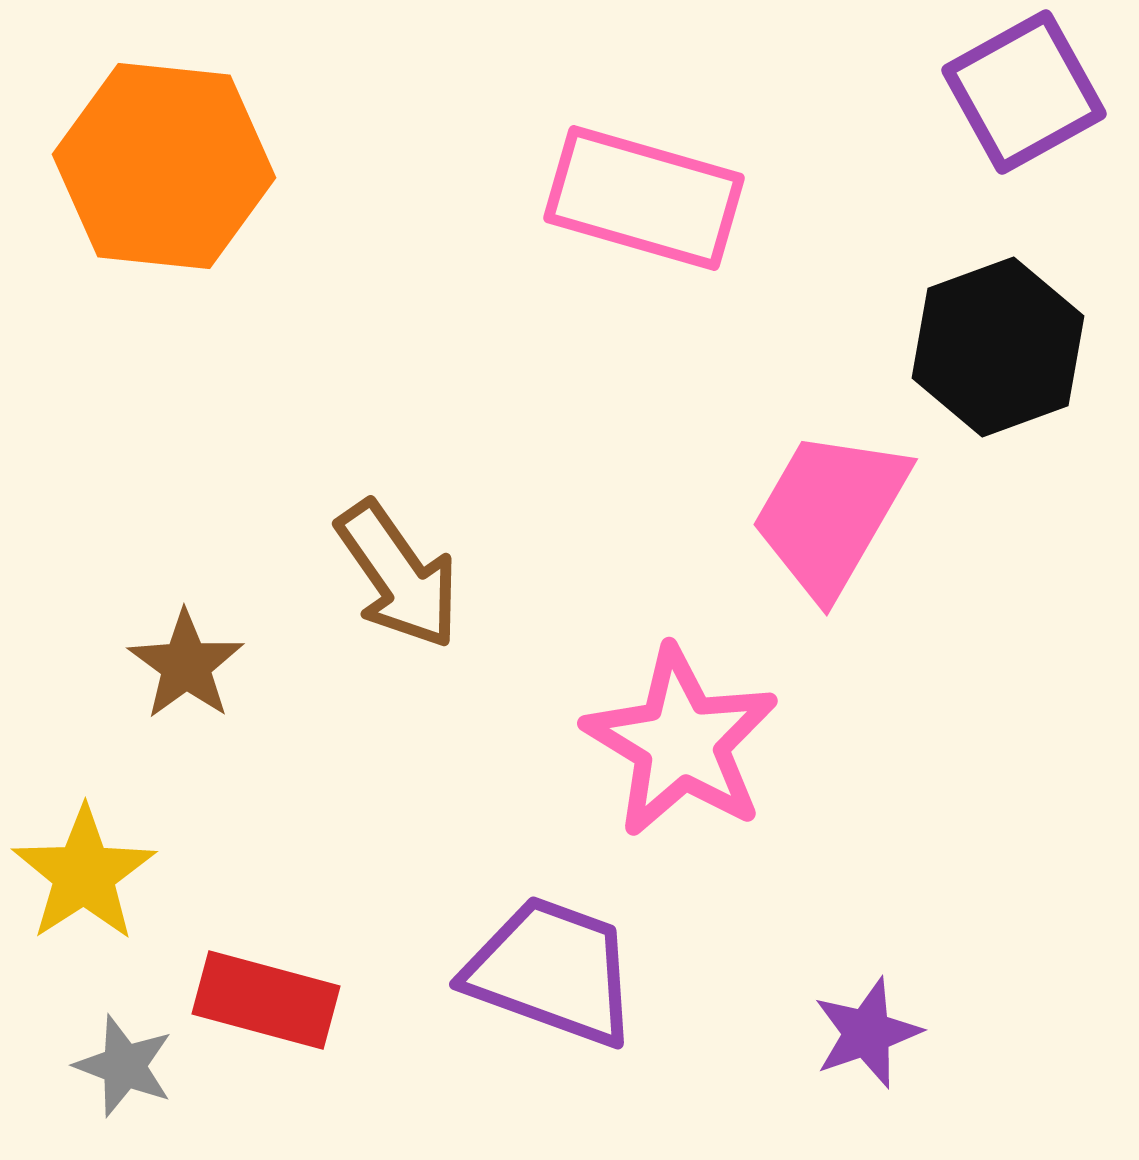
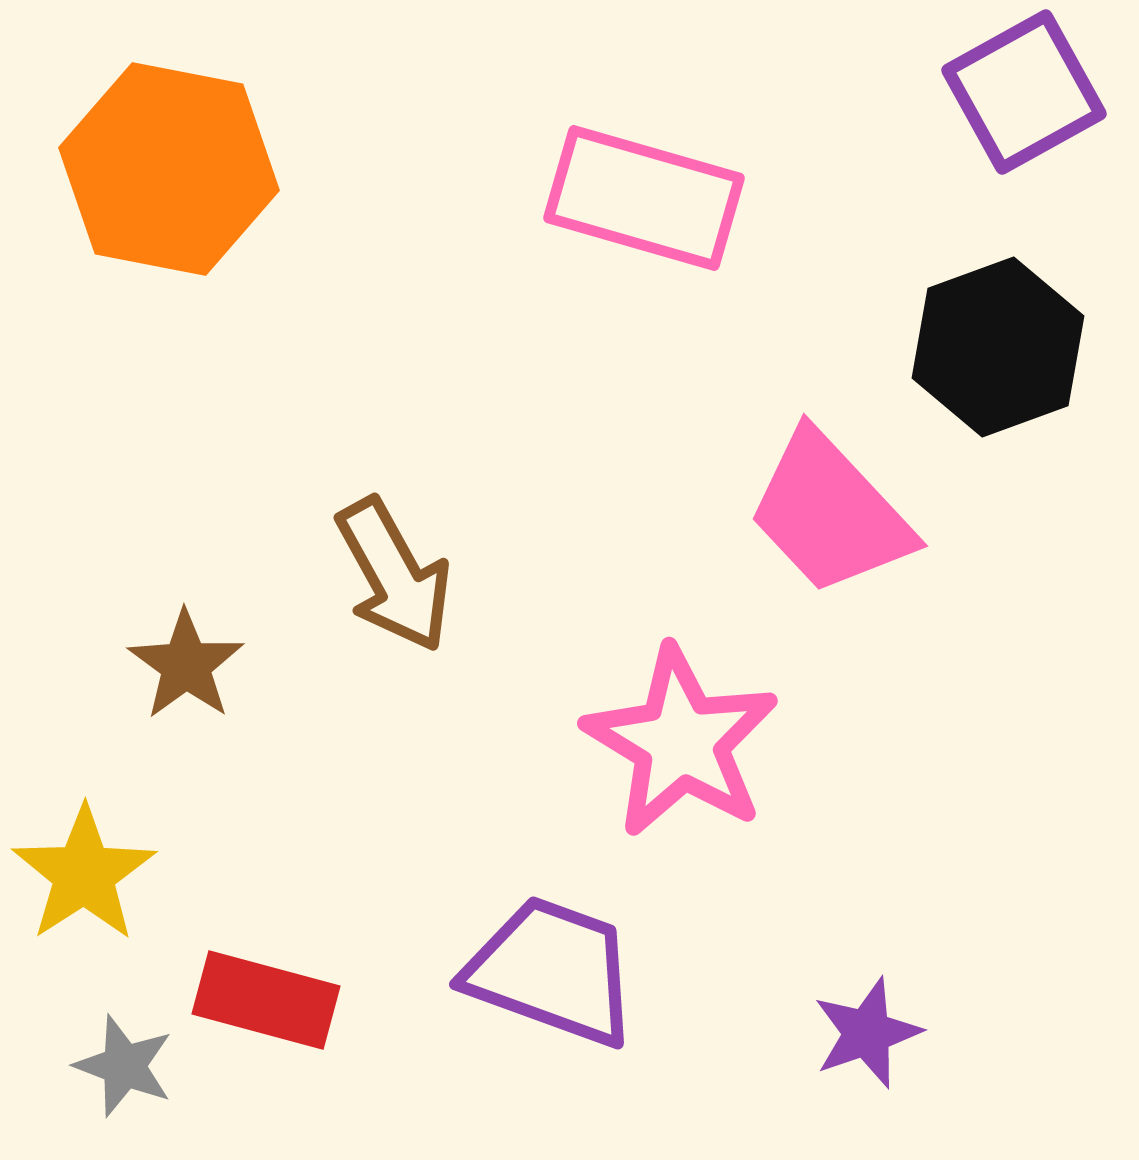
orange hexagon: moved 5 px right, 3 px down; rotated 5 degrees clockwise
pink trapezoid: rotated 73 degrees counterclockwise
brown arrow: moved 4 px left; rotated 6 degrees clockwise
